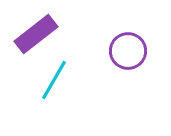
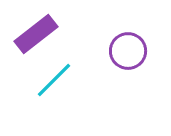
cyan line: rotated 15 degrees clockwise
